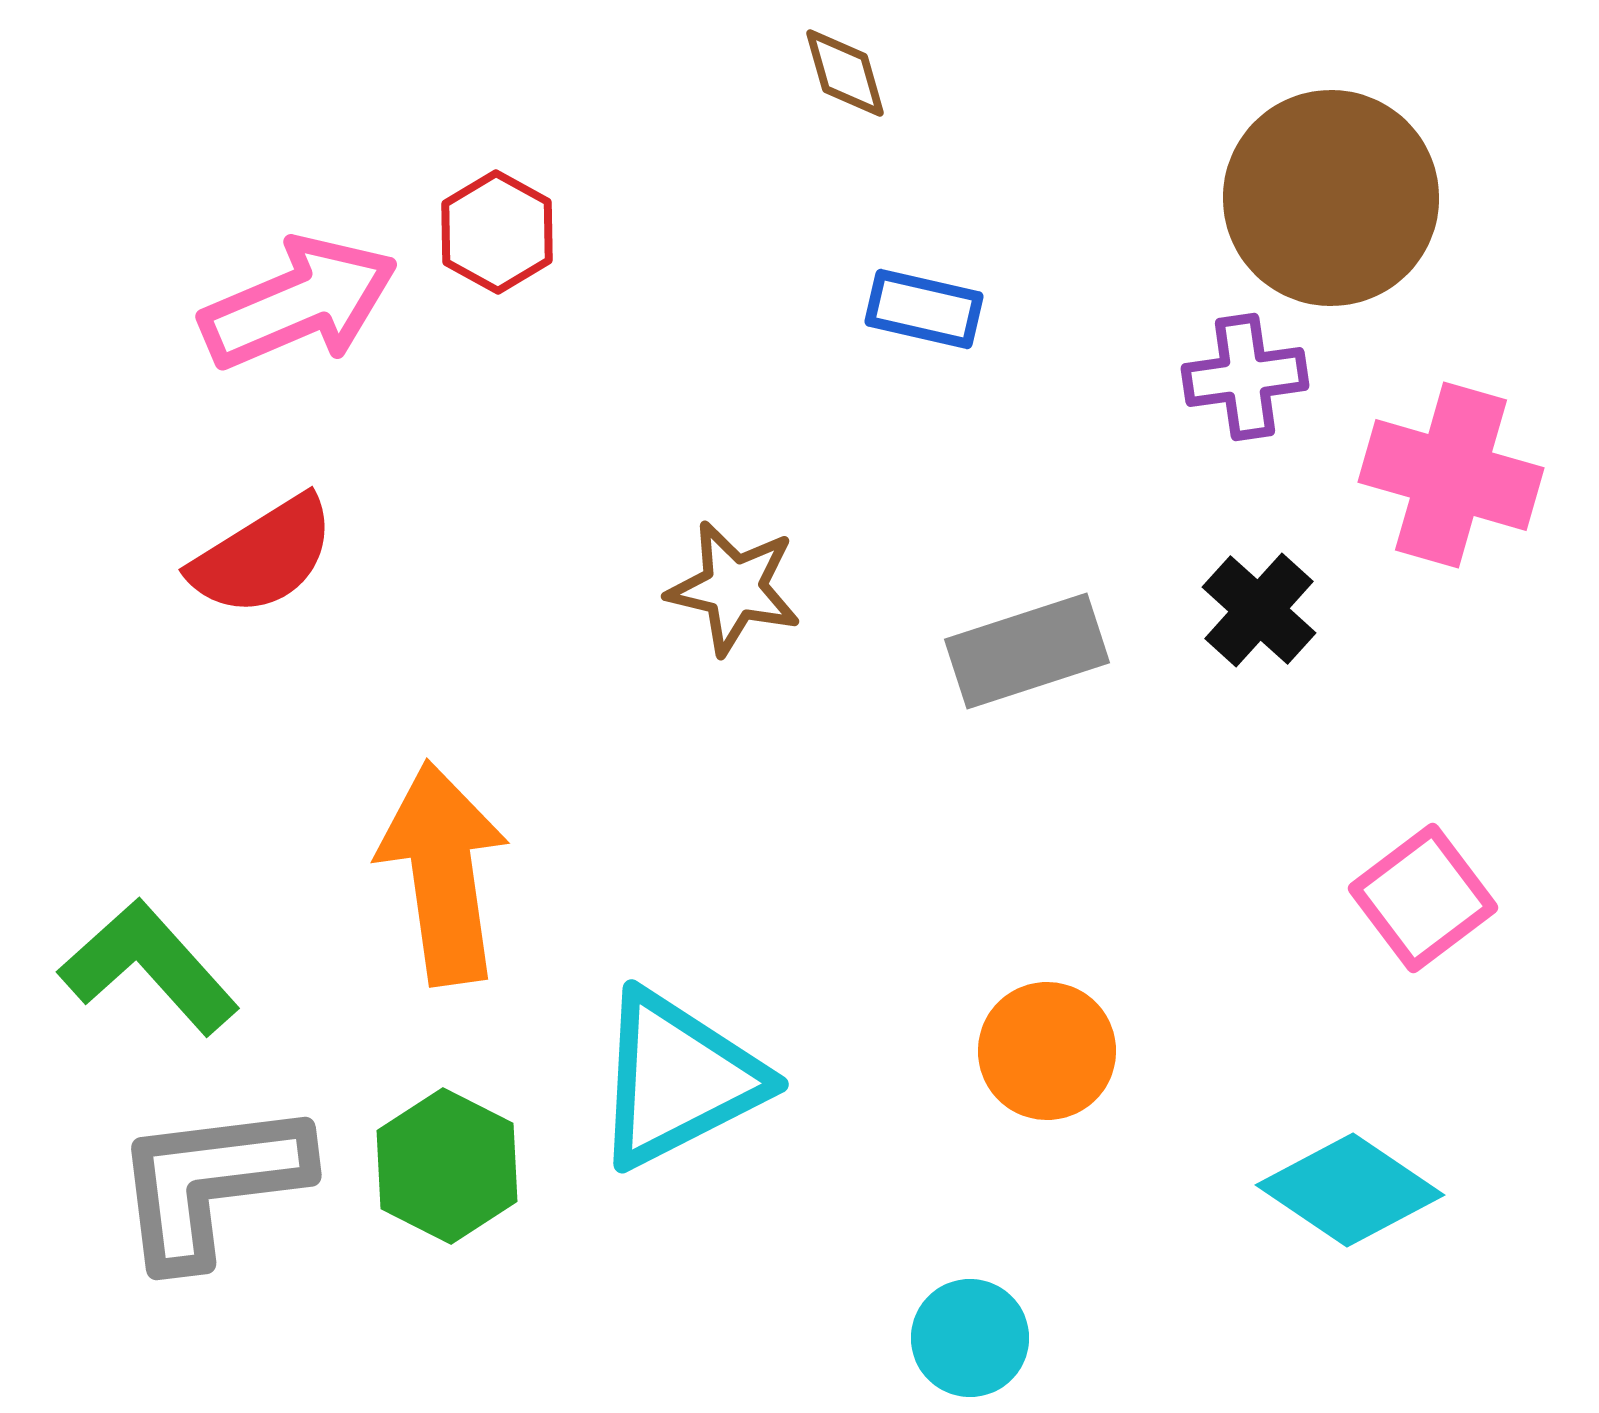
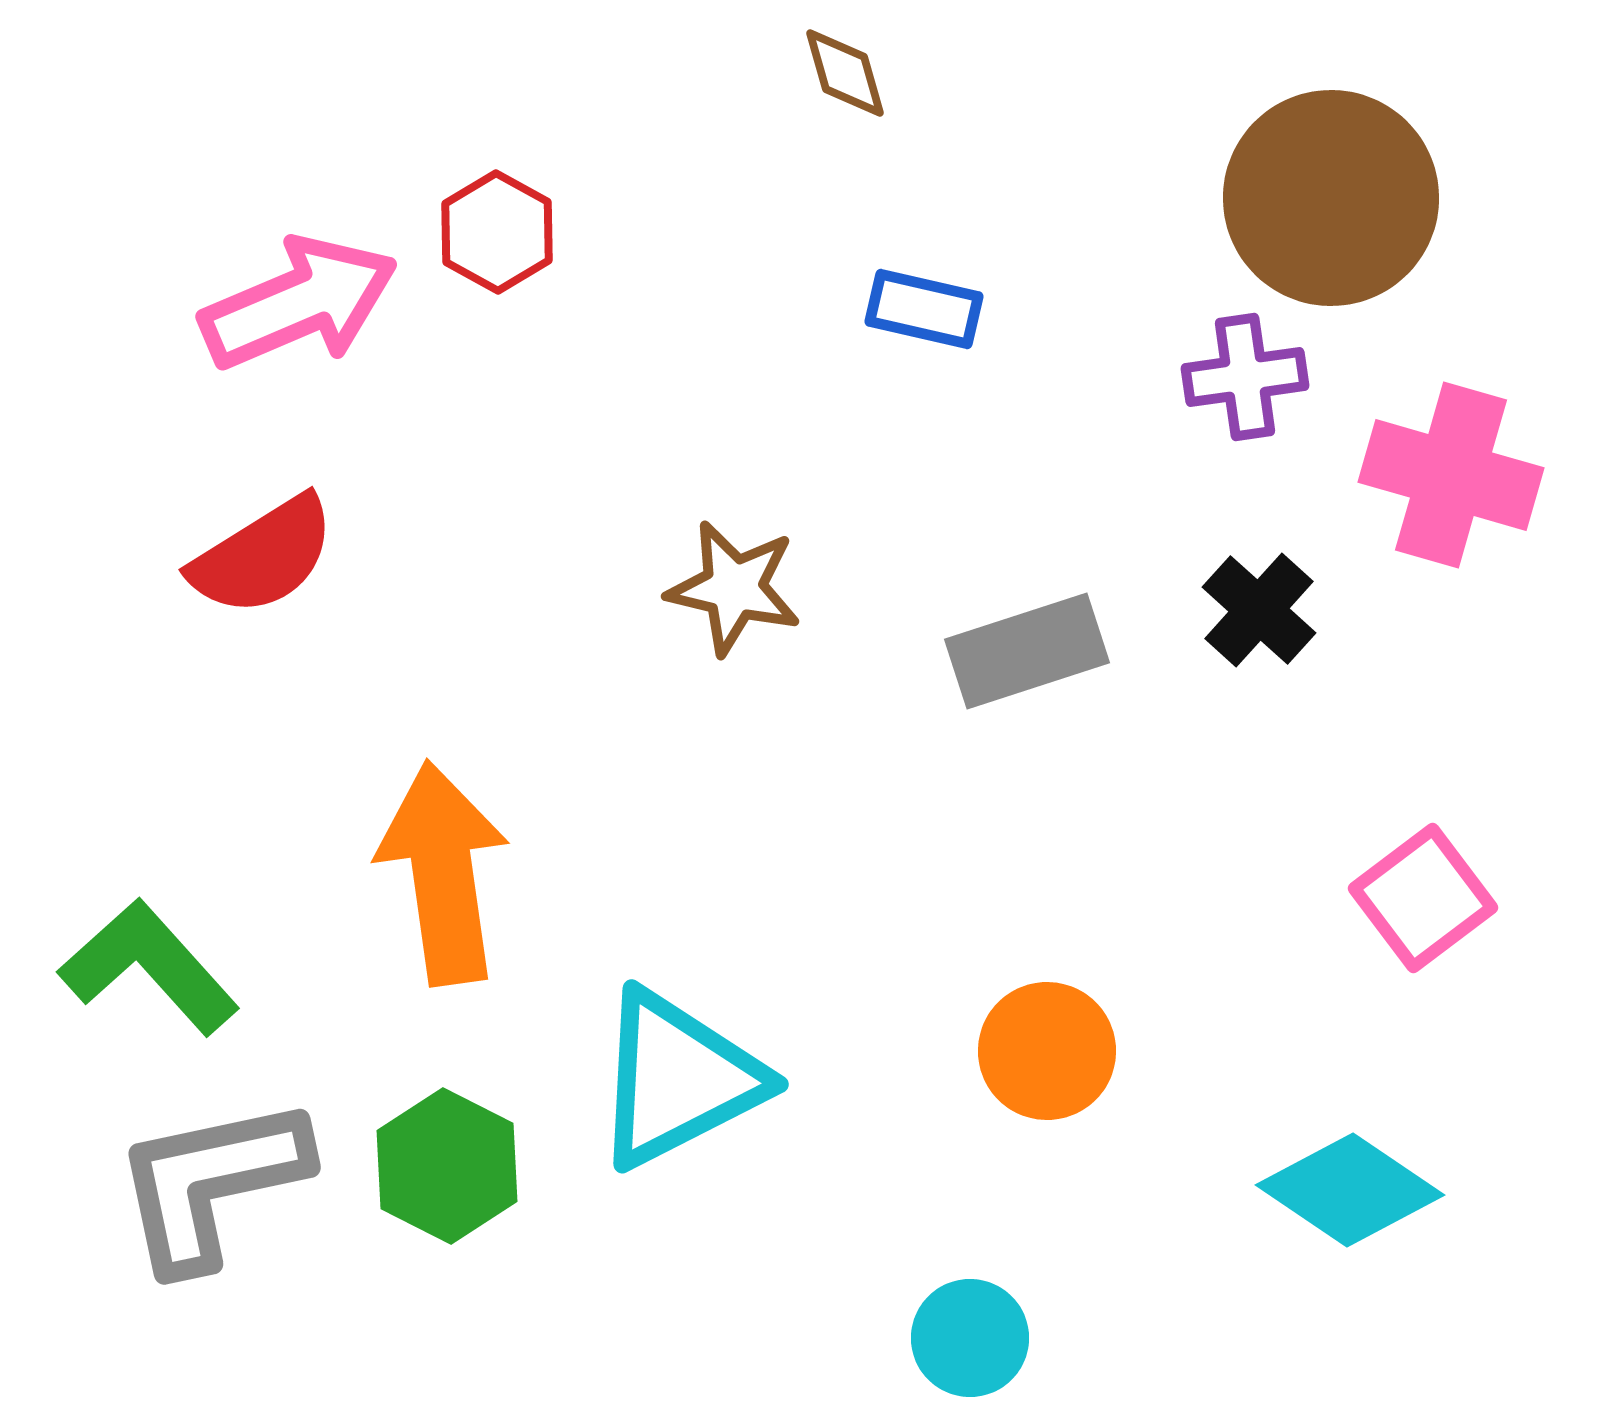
gray L-shape: rotated 5 degrees counterclockwise
